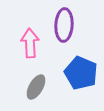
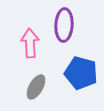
blue pentagon: rotated 8 degrees counterclockwise
